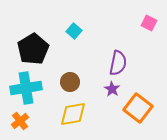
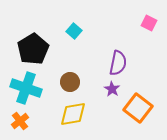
cyan cross: rotated 28 degrees clockwise
